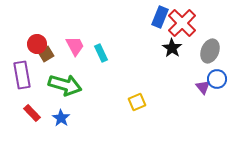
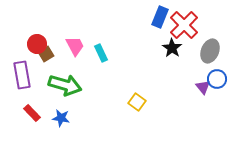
red cross: moved 2 px right, 2 px down
yellow square: rotated 30 degrees counterclockwise
blue star: rotated 24 degrees counterclockwise
